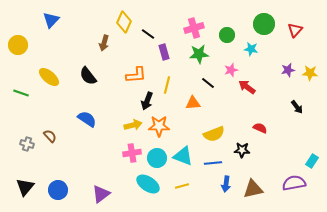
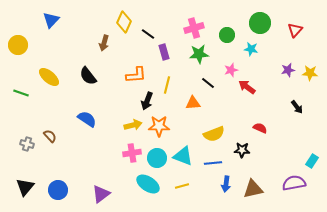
green circle at (264, 24): moved 4 px left, 1 px up
